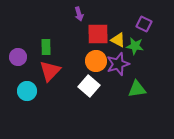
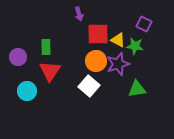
red triangle: rotated 10 degrees counterclockwise
